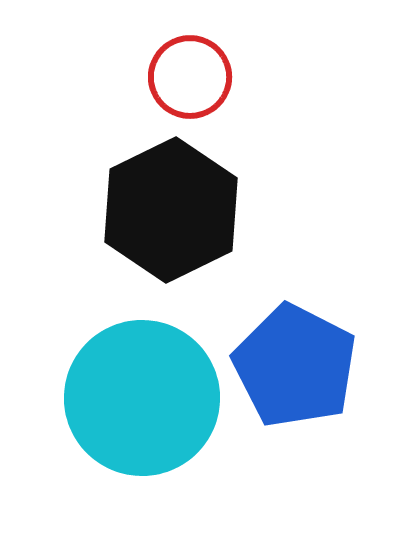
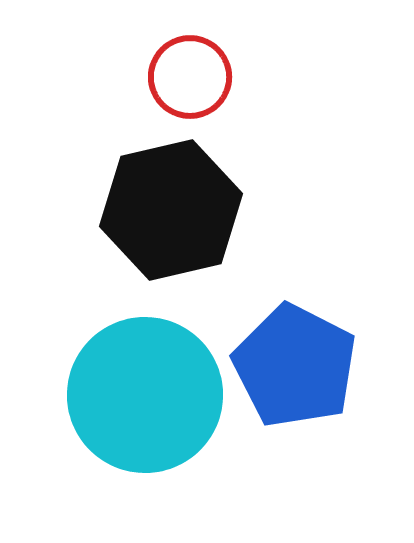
black hexagon: rotated 13 degrees clockwise
cyan circle: moved 3 px right, 3 px up
